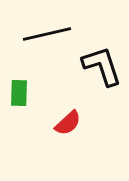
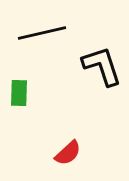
black line: moved 5 px left, 1 px up
red semicircle: moved 30 px down
